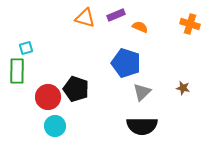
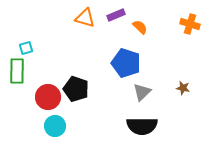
orange semicircle: rotated 21 degrees clockwise
